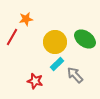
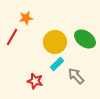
orange star: moved 1 px up
gray arrow: moved 1 px right, 1 px down
